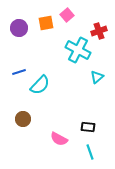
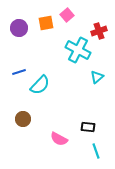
cyan line: moved 6 px right, 1 px up
